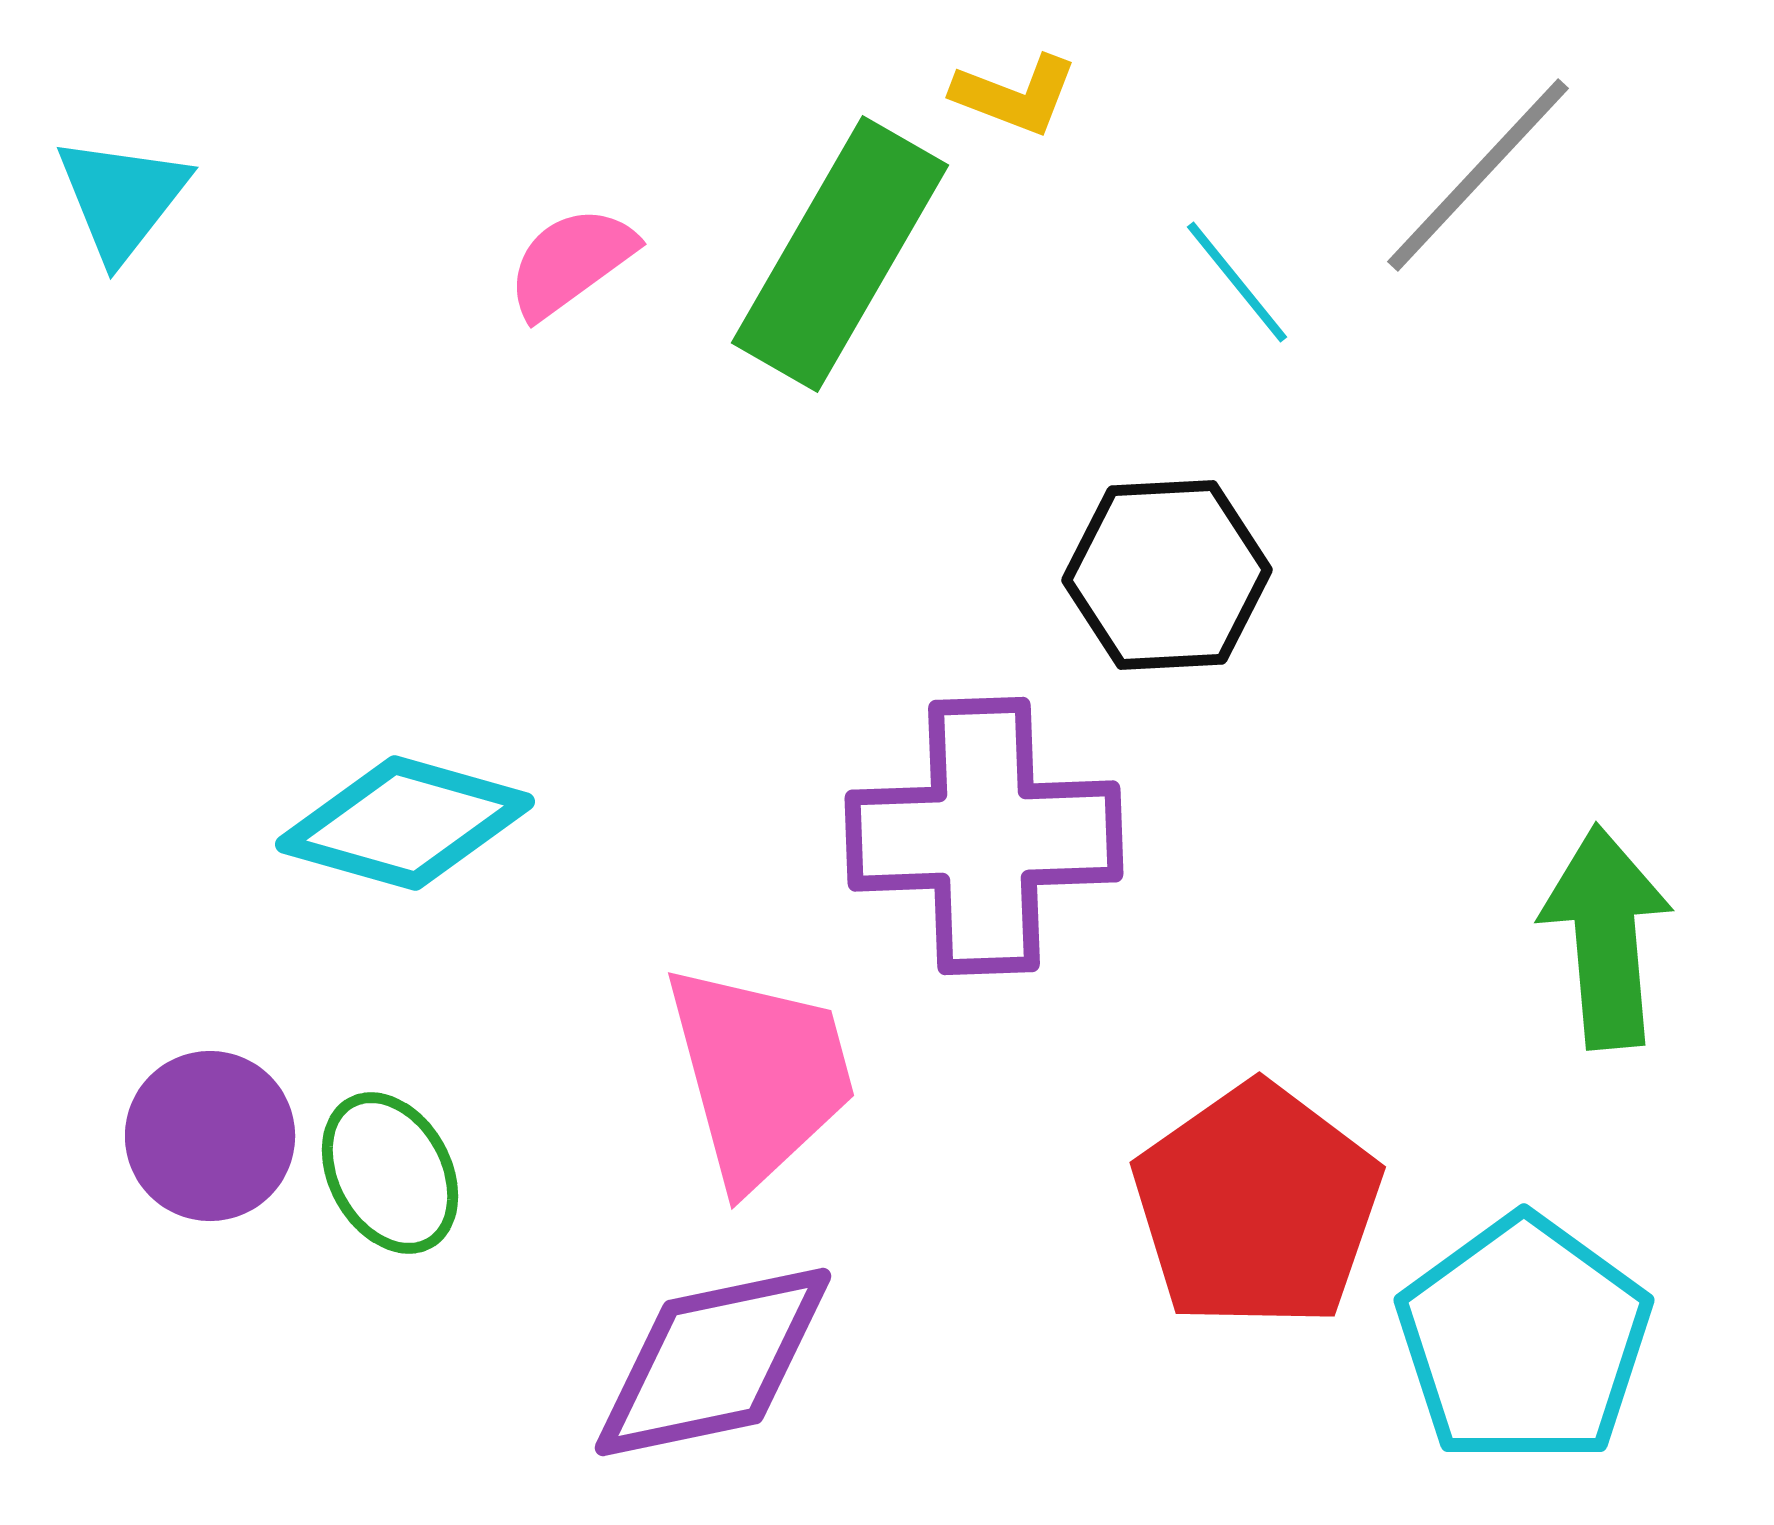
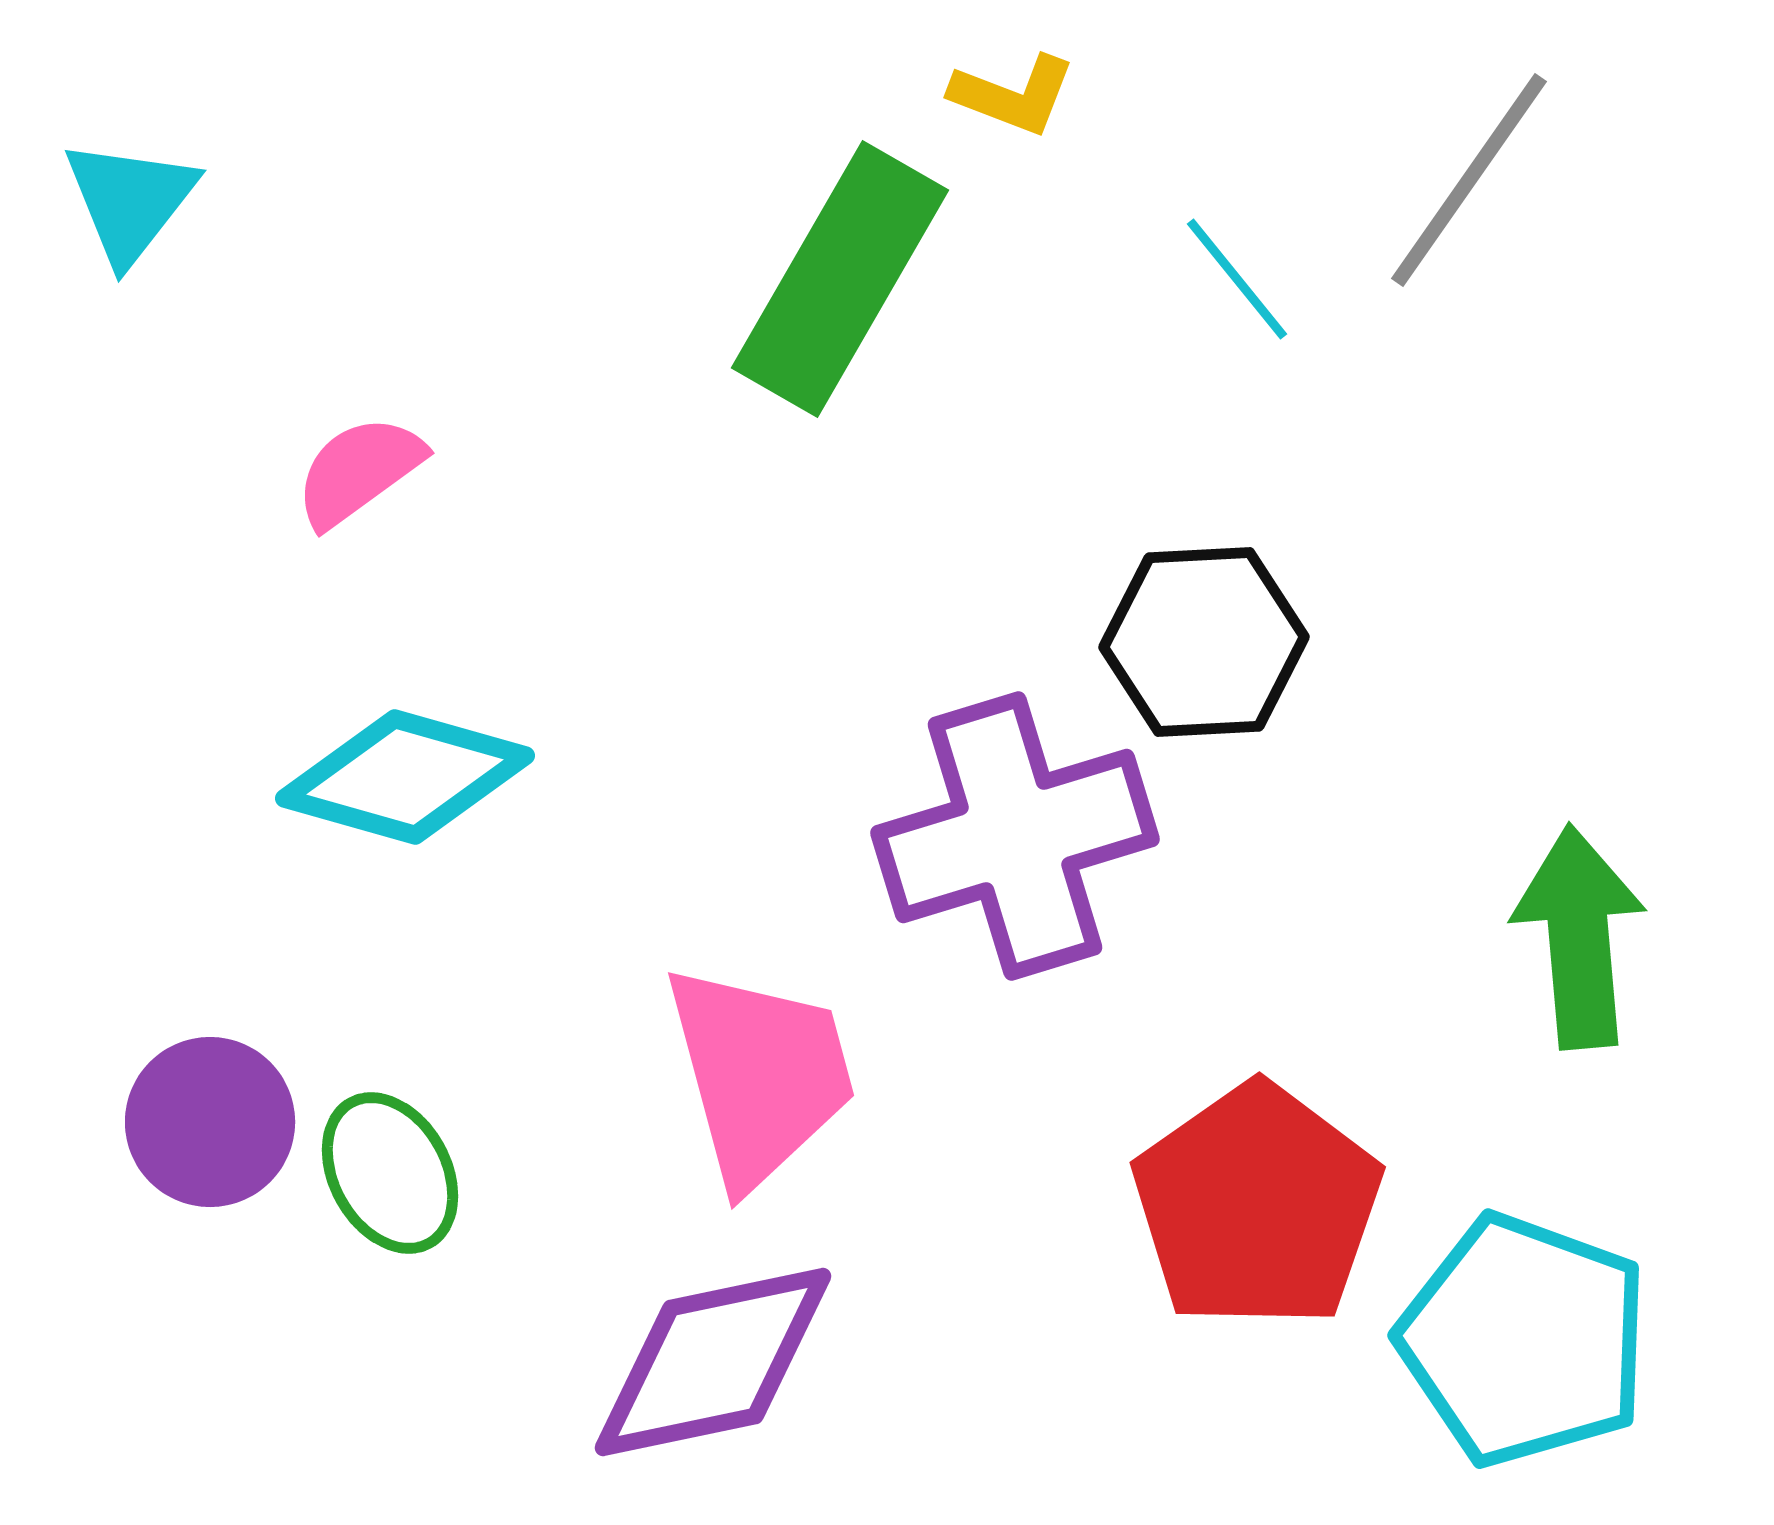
yellow L-shape: moved 2 px left
gray line: moved 9 px left, 5 px down; rotated 8 degrees counterclockwise
cyan triangle: moved 8 px right, 3 px down
green rectangle: moved 25 px down
pink semicircle: moved 212 px left, 209 px down
cyan line: moved 3 px up
black hexagon: moved 37 px right, 67 px down
cyan diamond: moved 46 px up
purple cross: moved 31 px right; rotated 15 degrees counterclockwise
green arrow: moved 27 px left
purple circle: moved 14 px up
cyan pentagon: rotated 16 degrees counterclockwise
